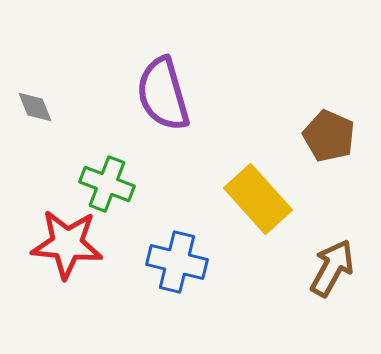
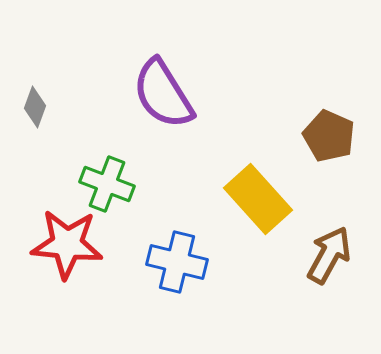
purple semicircle: rotated 16 degrees counterclockwise
gray diamond: rotated 42 degrees clockwise
brown arrow: moved 3 px left, 13 px up
